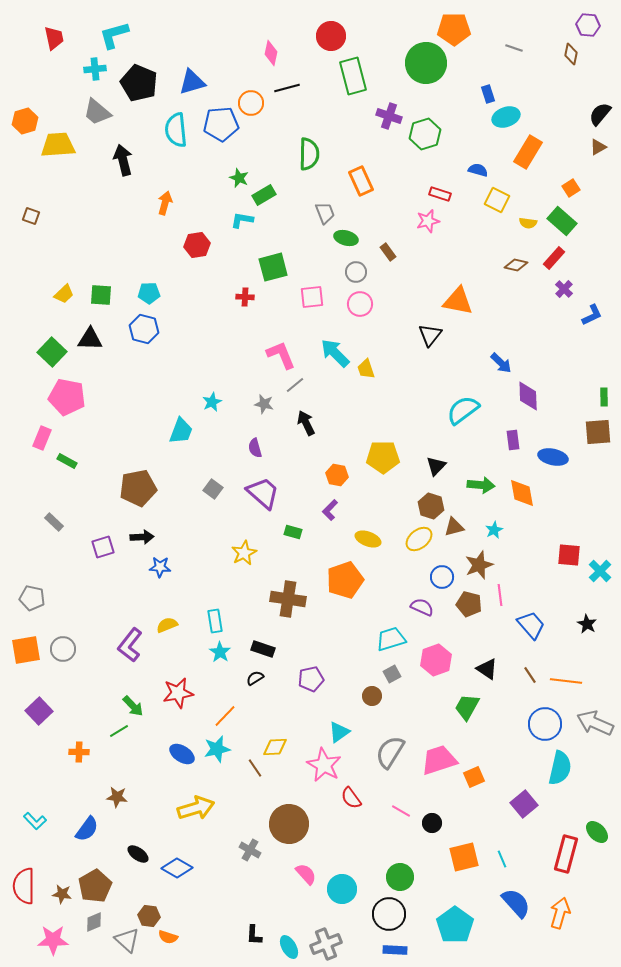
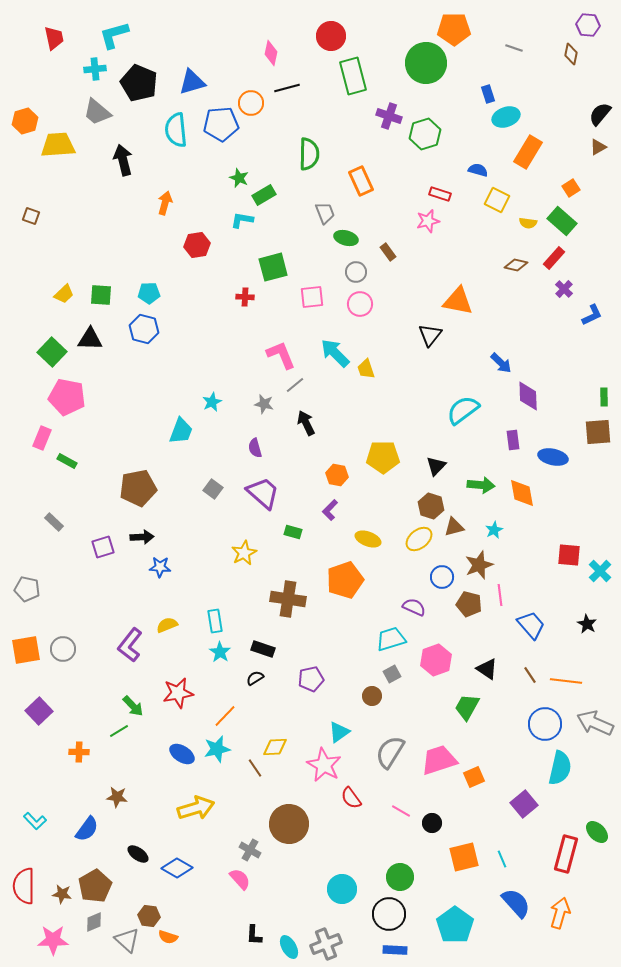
gray pentagon at (32, 598): moved 5 px left, 9 px up
purple semicircle at (422, 607): moved 8 px left
pink semicircle at (306, 874): moved 66 px left, 5 px down
